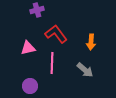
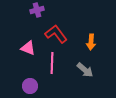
pink triangle: rotated 35 degrees clockwise
